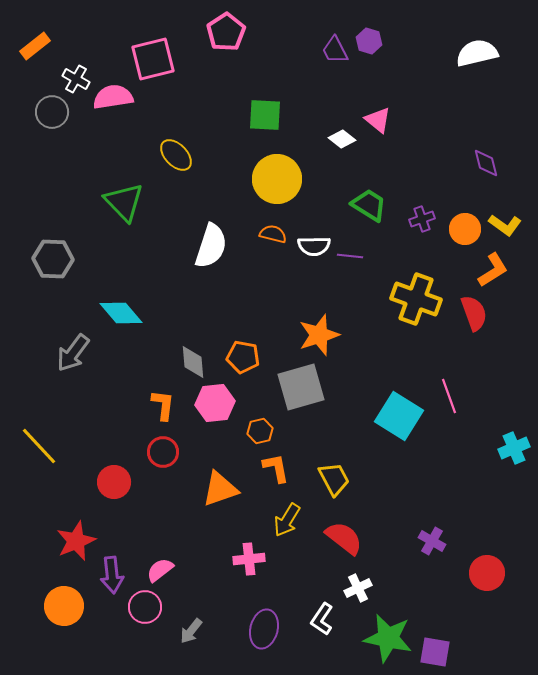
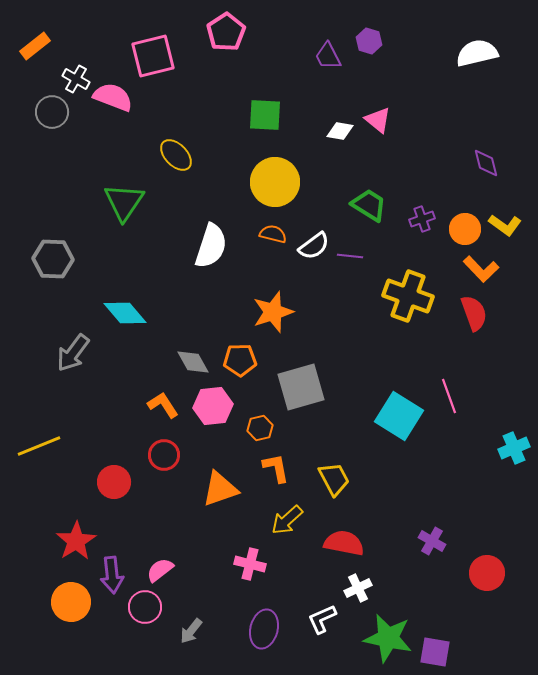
purple trapezoid at (335, 50): moved 7 px left, 6 px down
pink square at (153, 59): moved 3 px up
pink semicircle at (113, 97): rotated 30 degrees clockwise
white diamond at (342, 139): moved 2 px left, 8 px up; rotated 28 degrees counterclockwise
yellow circle at (277, 179): moved 2 px left, 3 px down
green triangle at (124, 202): rotated 18 degrees clockwise
white semicircle at (314, 246): rotated 36 degrees counterclockwise
orange L-shape at (493, 270): moved 12 px left, 1 px up; rotated 78 degrees clockwise
yellow cross at (416, 299): moved 8 px left, 3 px up
cyan diamond at (121, 313): moved 4 px right
orange star at (319, 335): moved 46 px left, 23 px up
orange pentagon at (243, 357): moved 3 px left, 3 px down; rotated 12 degrees counterclockwise
gray diamond at (193, 362): rotated 24 degrees counterclockwise
pink hexagon at (215, 403): moved 2 px left, 3 px down
orange L-shape at (163, 405): rotated 40 degrees counterclockwise
orange hexagon at (260, 431): moved 3 px up
yellow line at (39, 446): rotated 69 degrees counterclockwise
red circle at (163, 452): moved 1 px right, 3 px down
yellow arrow at (287, 520): rotated 16 degrees clockwise
red semicircle at (344, 538): moved 5 px down; rotated 27 degrees counterclockwise
red star at (76, 541): rotated 9 degrees counterclockwise
pink cross at (249, 559): moved 1 px right, 5 px down; rotated 20 degrees clockwise
orange circle at (64, 606): moved 7 px right, 4 px up
white L-shape at (322, 619): rotated 32 degrees clockwise
